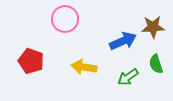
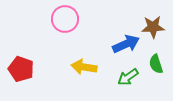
blue arrow: moved 3 px right, 3 px down
red pentagon: moved 10 px left, 8 px down
